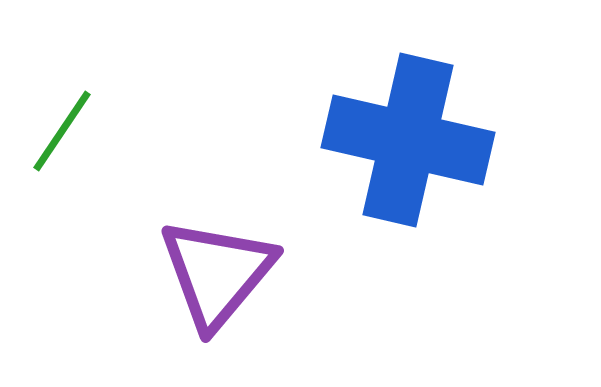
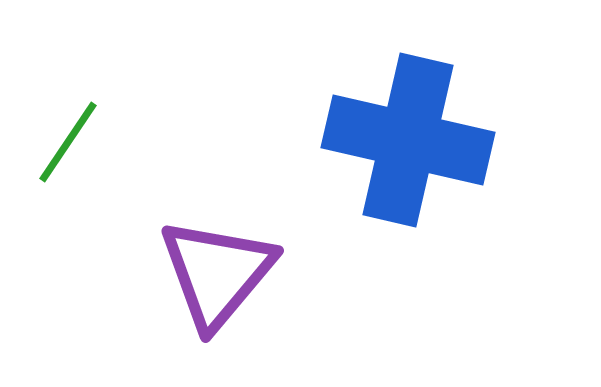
green line: moved 6 px right, 11 px down
